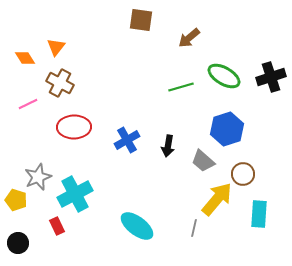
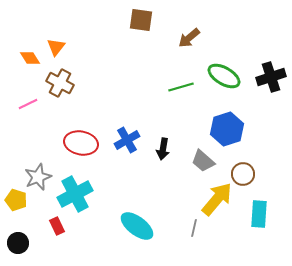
orange diamond: moved 5 px right
red ellipse: moved 7 px right, 16 px down; rotated 12 degrees clockwise
black arrow: moved 5 px left, 3 px down
